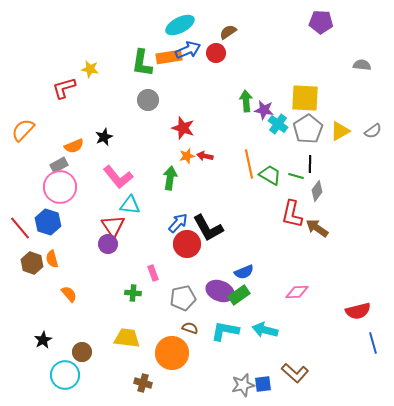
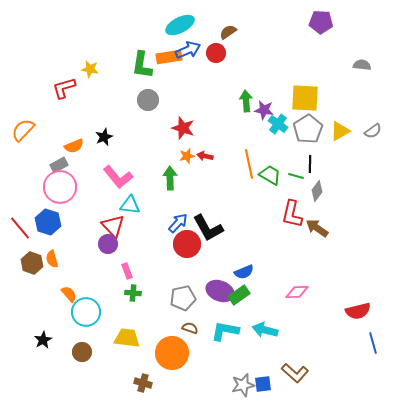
green L-shape at (142, 63): moved 2 px down
green arrow at (170, 178): rotated 10 degrees counterclockwise
red triangle at (113, 226): rotated 10 degrees counterclockwise
pink rectangle at (153, 273): moved 26 px left, 2 px up
cyan circle at (65, 375): moved 21 px right, 63 px up
